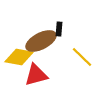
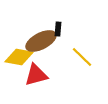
black rectangle: moved 1 px left
